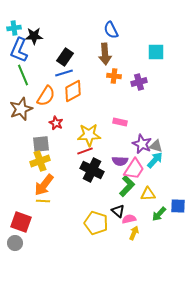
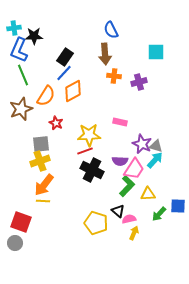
blue line: rotated 30 degrees counterclockwise
